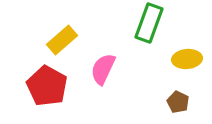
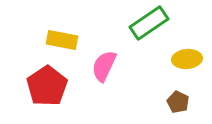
green rectangle: rotated 36 degrees clockwise
yellow rectangle: rotated 52 degrees clockwise
pink semicircle: moved 1 px right, 3 px up
red pentagon: rotated 9 degrees clockwise
